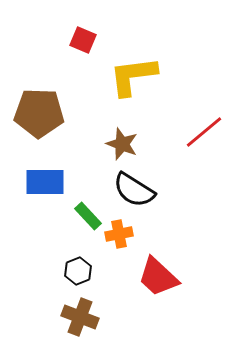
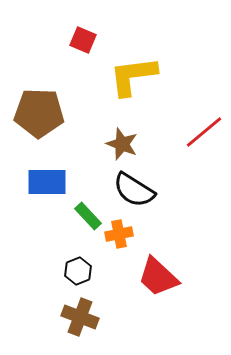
blue rectangle: moved 2 px right
